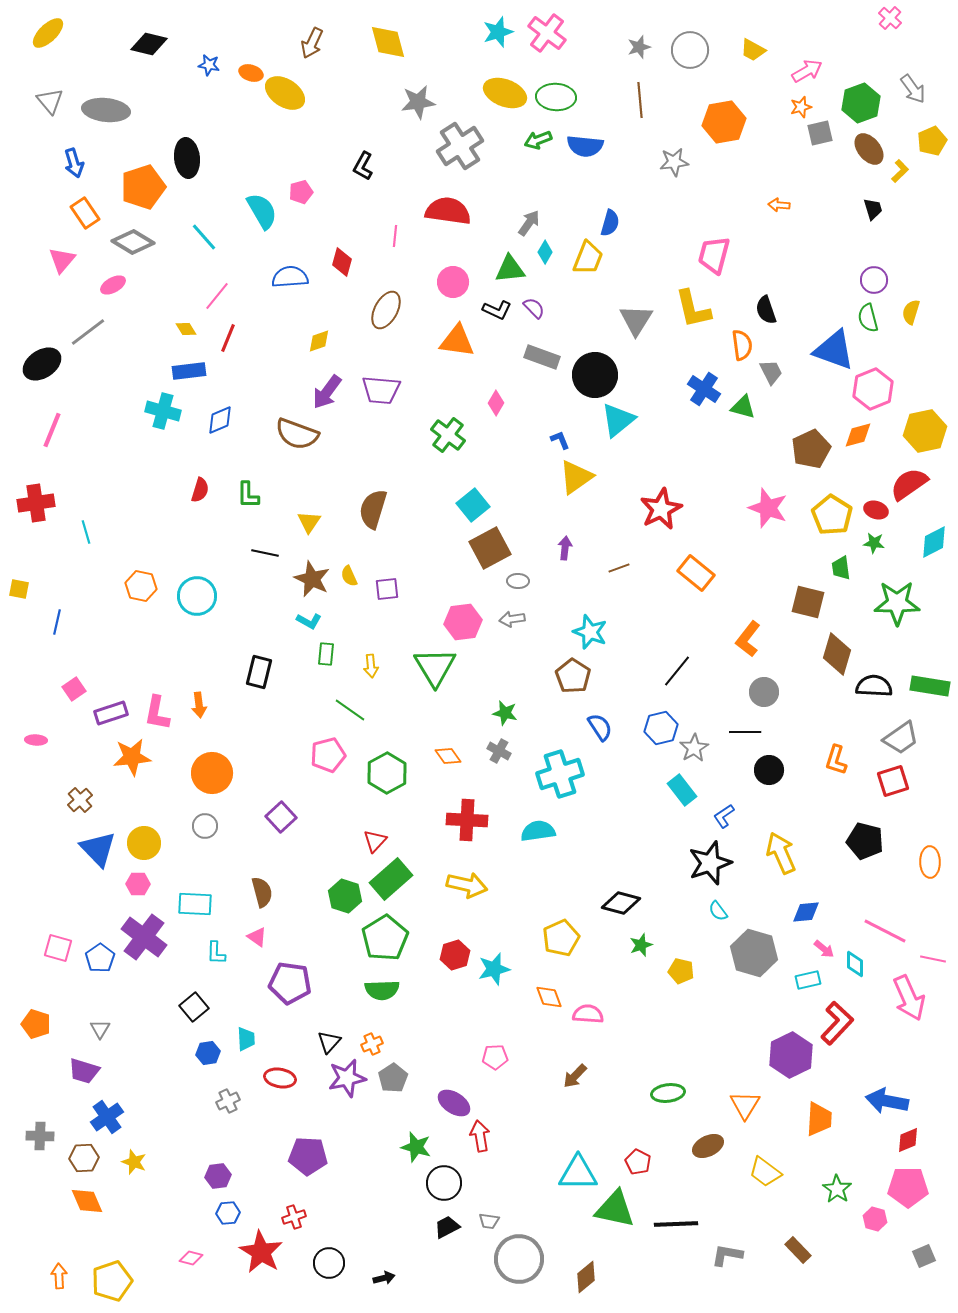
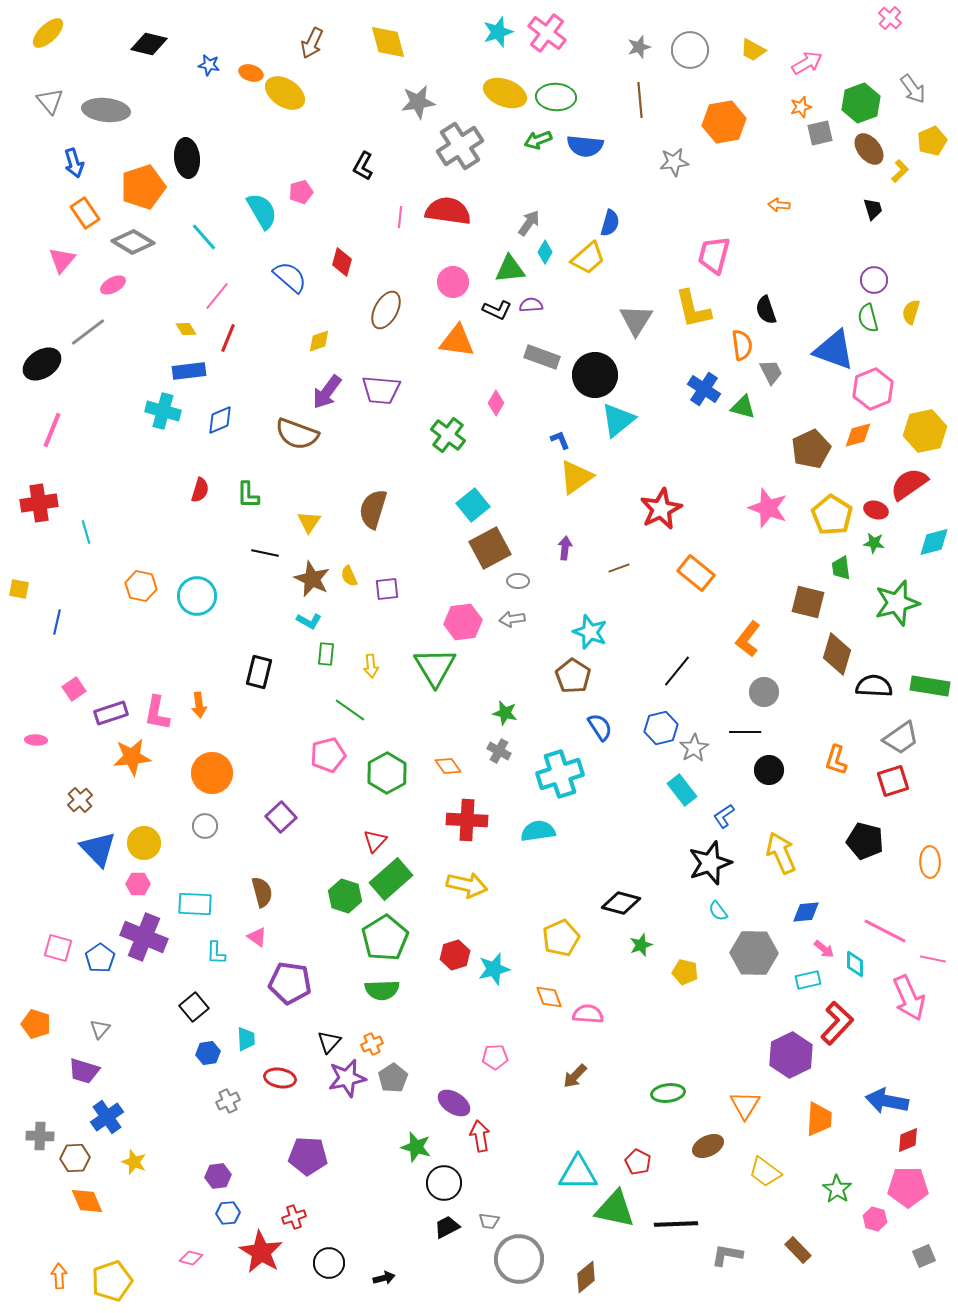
pink arrow at (807, 71): moved 8 px up
pink line at (395, 236): moved 5 px right, 19 px up
yellow trapezoid at (588, 258): rotated 27 degrees clockwise
blue semicircle at (290, 277): rotated 45 degrees clockwise
purple semicircle at (534, 308): moved 3 px left, 3 px up; rotated 50 degrees counterclockwise
red cross at (36, 503): moved 3 px right
cyan diamond at (934, 542): rotated 12 degrees clockwise
green star at (897, 603): rotated 15 degrees counterclockwise
orange diamond at (448, 756): moved 10 px down
purple cross at (144, 937): rotated 15 degrees counterclockwise
gray hexagon at (754, 953): rotated 15 degrees counterclockwise
yellow pentagon at (681, 971): moved 4 px right, 1 px down
gray triangle at (100, 1029): rotated 10 degrees clockwise
brown hexagon at (84, 1158): moved 9 px left
